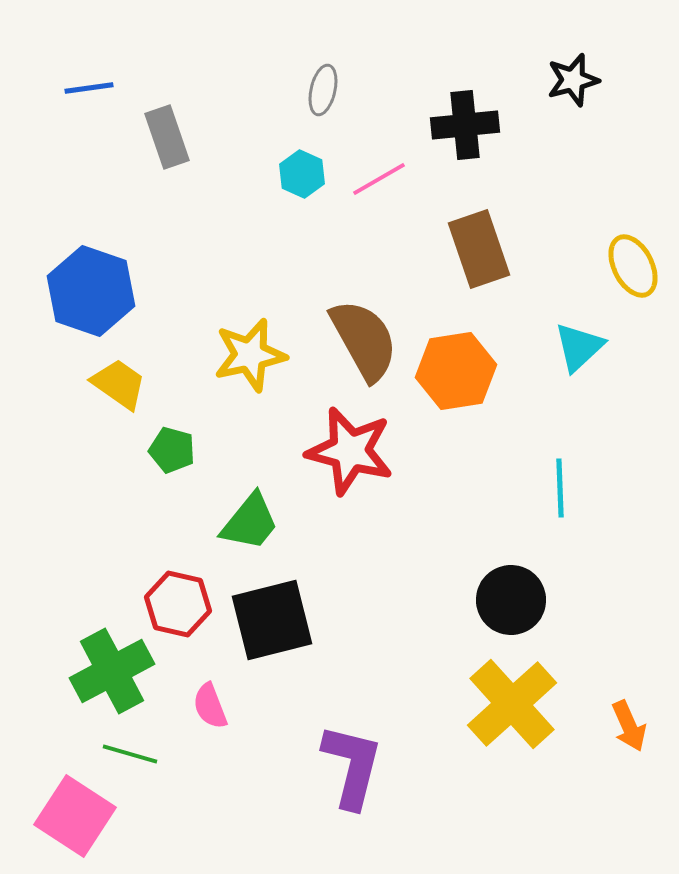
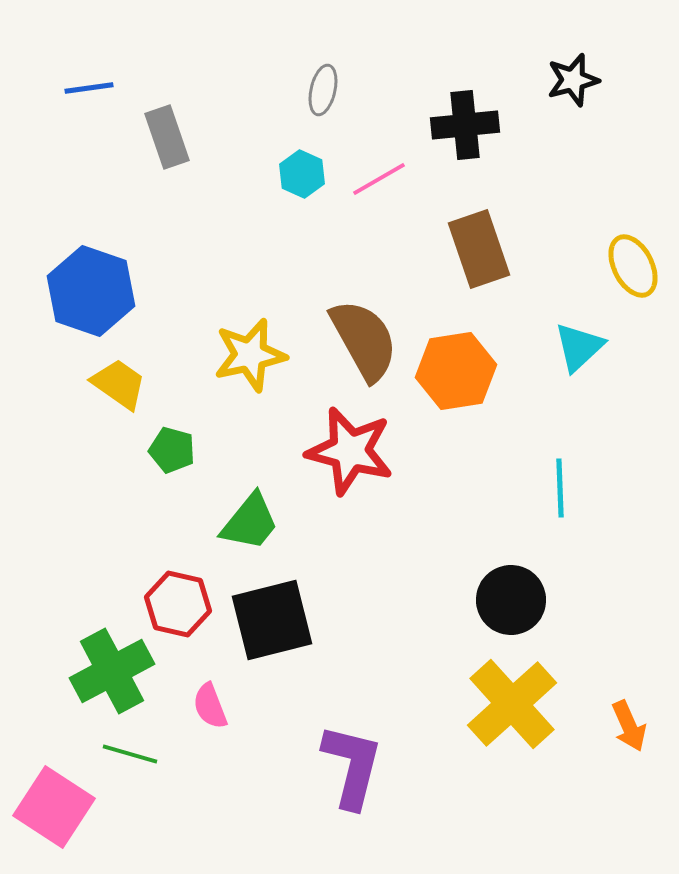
pink square: moved 21 px left, 9 px up
